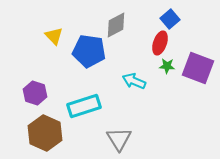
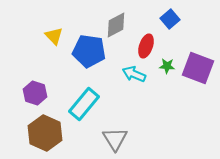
red ellipse: moved 14 px left, 3 px down
cyan arrow: moved 7 px up
cyan rectangle: moved 2 px up; rotated 32 degrees counterclockwise
gray triangle: moved 4 px left
